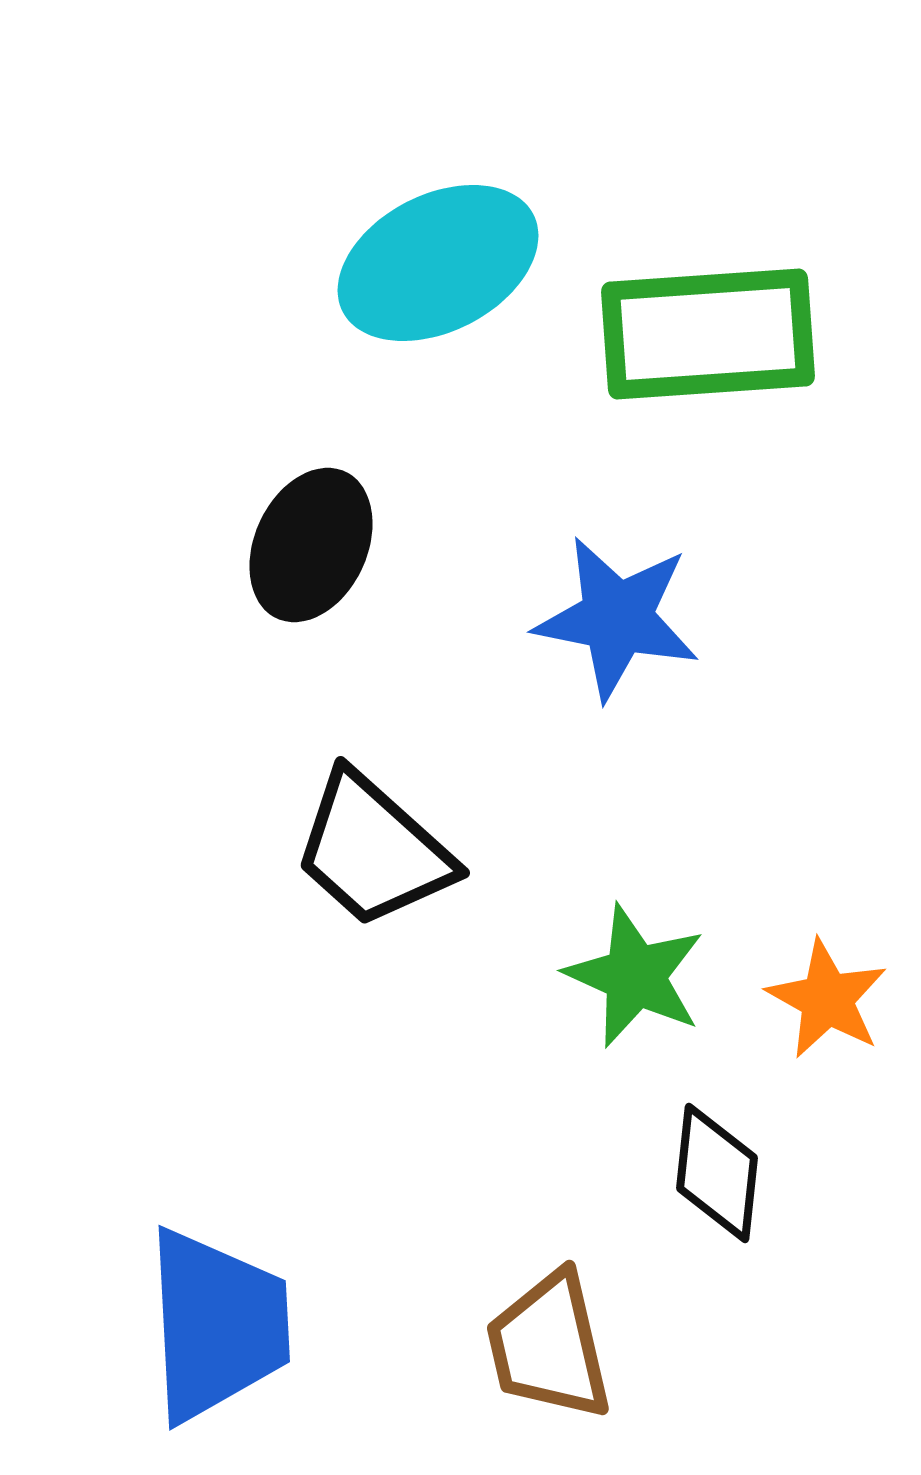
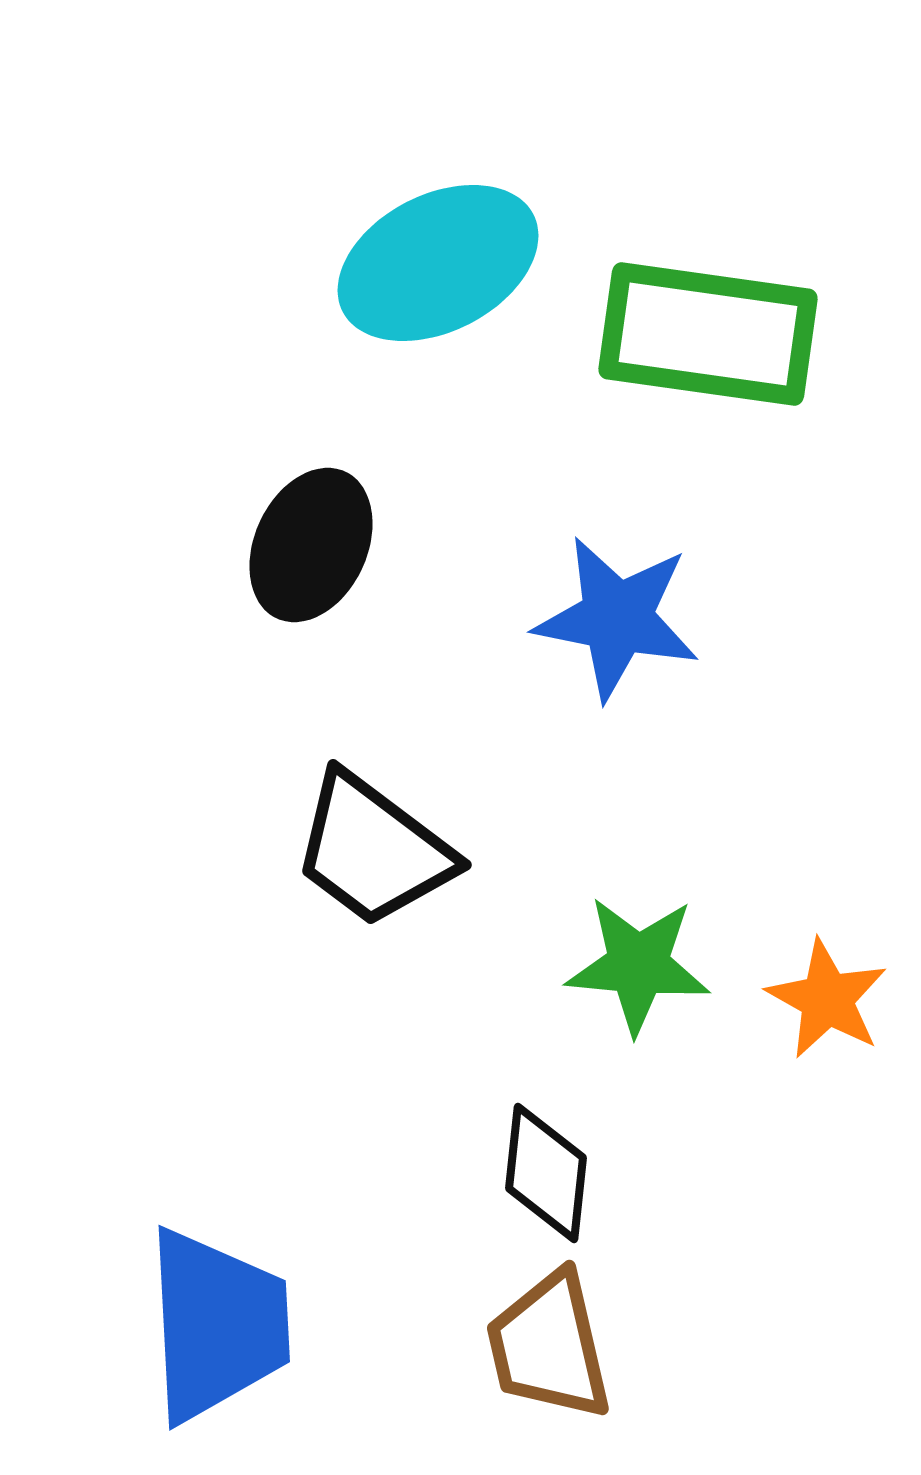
green rectangle: rotated 12 degrees clockwise
black trapezoid: rotated 5 degrees counterclockwise
green star: moved 3 px right, 11 px up; rotated 19 degrees counterclockwise
black diamond: moved 171 px left
